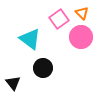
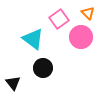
orange triangle: moved 6 px right
cyan triangle: moved 3 px right
